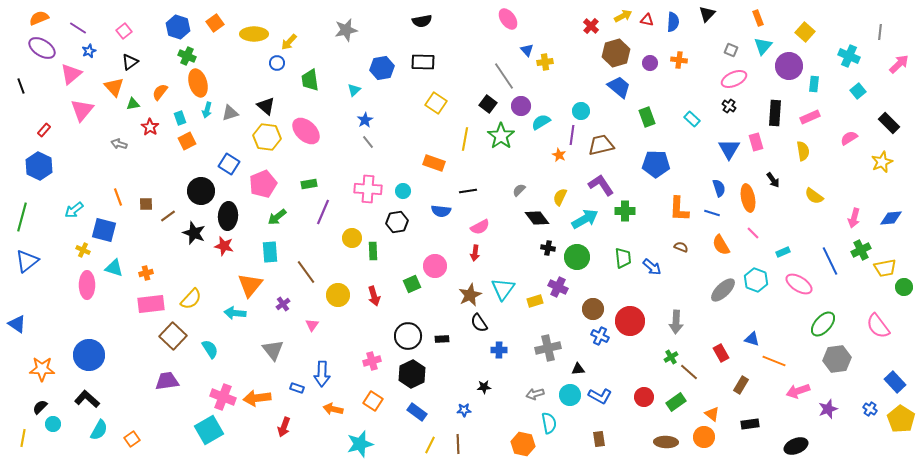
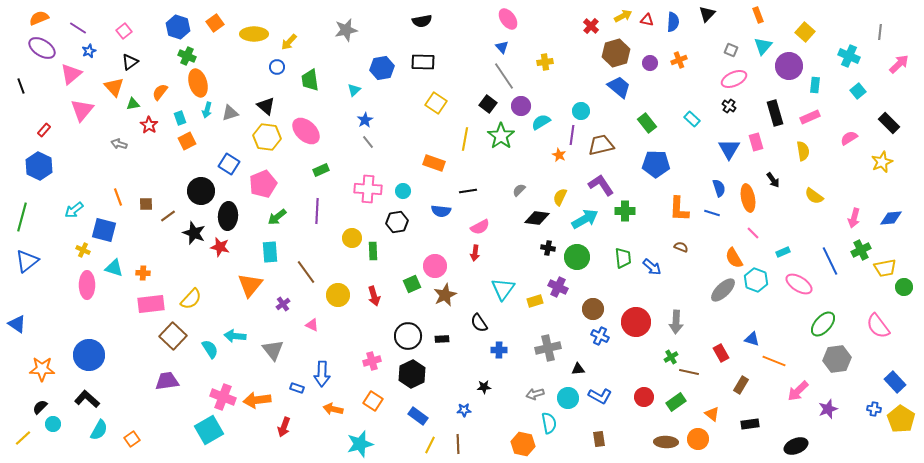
orange rectangle at (758, 18): moved 3 px up
blue triangle at (527, 50): moved 25 px left, 3 px up
orange cross at (679, 60): rotated 28 degrees counterclockwise
blue circle at (277, 63): moved 4 px down
cyan rectangle at (814, 84): moved 1 px right, 1 px down
black rectangle at (775, 113): rotated 20 degrees counterclockwise
green rectangle at (647, 117): moved 6 px down; rotated 18 degrees counterclockwise
red star at (150, 127): moved 1 px left, 2 px up
green rectangle at (309, 184): moved 12 px right, 14 px up; rotated 14 degrees counterclockwise
purple line at (323, 212): moved 6 px left, 1 px up; rotated 20 degrees counterclockwise
black diamond at (537, 218): rotated 45 degrees counterclockwise
orange semicircle at (721, 245): moved 13 px right, 13 px down
red star at (224, 246): moved 4 px left, 1 px down
orange cross at (146, 273): moved 3 px left; rotated 16 degrees clockwise
brown star at (470, 295): moved 25 px left
cyan arrow at (235, 313): moved 23 px down
red circle at (630, 321): moved 6 px right, 1 px down
pink triangle at (312, 325): rotated 40 degrees counterclockwise
brown line at (689, 372): rotated 30 degrees counterclockwise
pink arrow at (798, 391): rotated 25 degrees counterclockwise
cyan circle at (570, 395): moved 2 px left, 3 px down
orange arrow at (257, 398): moved 2 px down
blue cross at (870, 409): moved 4 px right; rotated 24 degrees counterclockwise
blue rectangle at (417, 412): moved 1 px right, 4 px down
orange circle at (704, 437): moved 6 px left, 2 px down
yellow line at (23, 438): rotated 36 degrees clockwise
